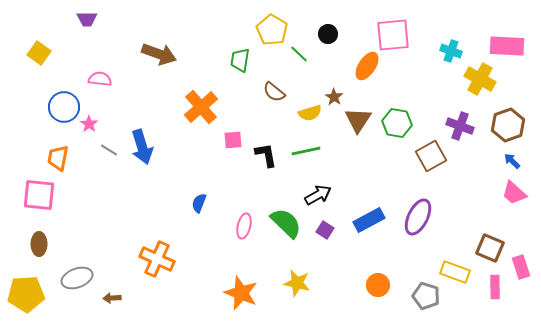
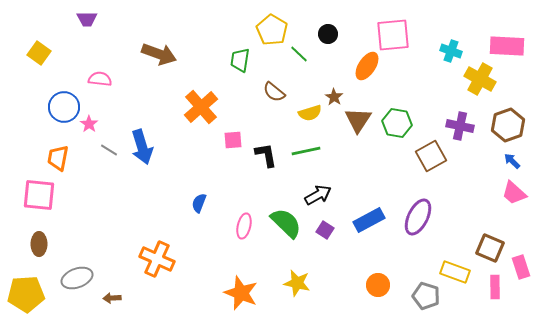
purple cross at (460, 126): rotated 8 degrees counterclockwise
